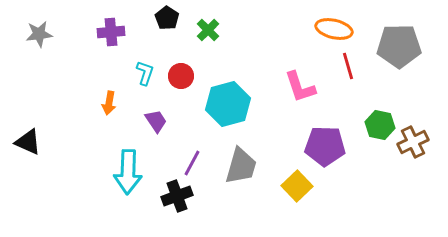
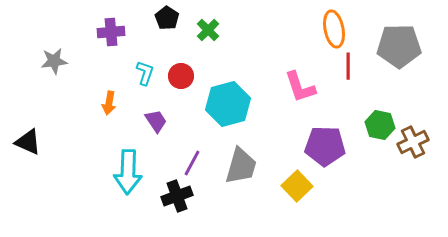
orange ellipse: rotated 66 degrees clockwise
gray star: moved 15 px right, 27 px down
red line: rotated 16 degrees clockwise
